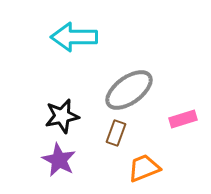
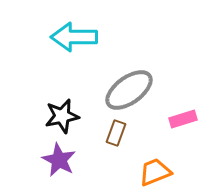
orange trapezoid: moved 11 px right, 4 px down
